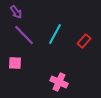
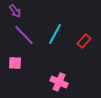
purple arrow: moved 1 px left, 1 px up
